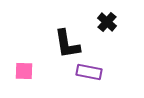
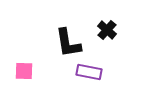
black cross: moved 8 px down
black L-shape: moved 1 px right, 1 px up
